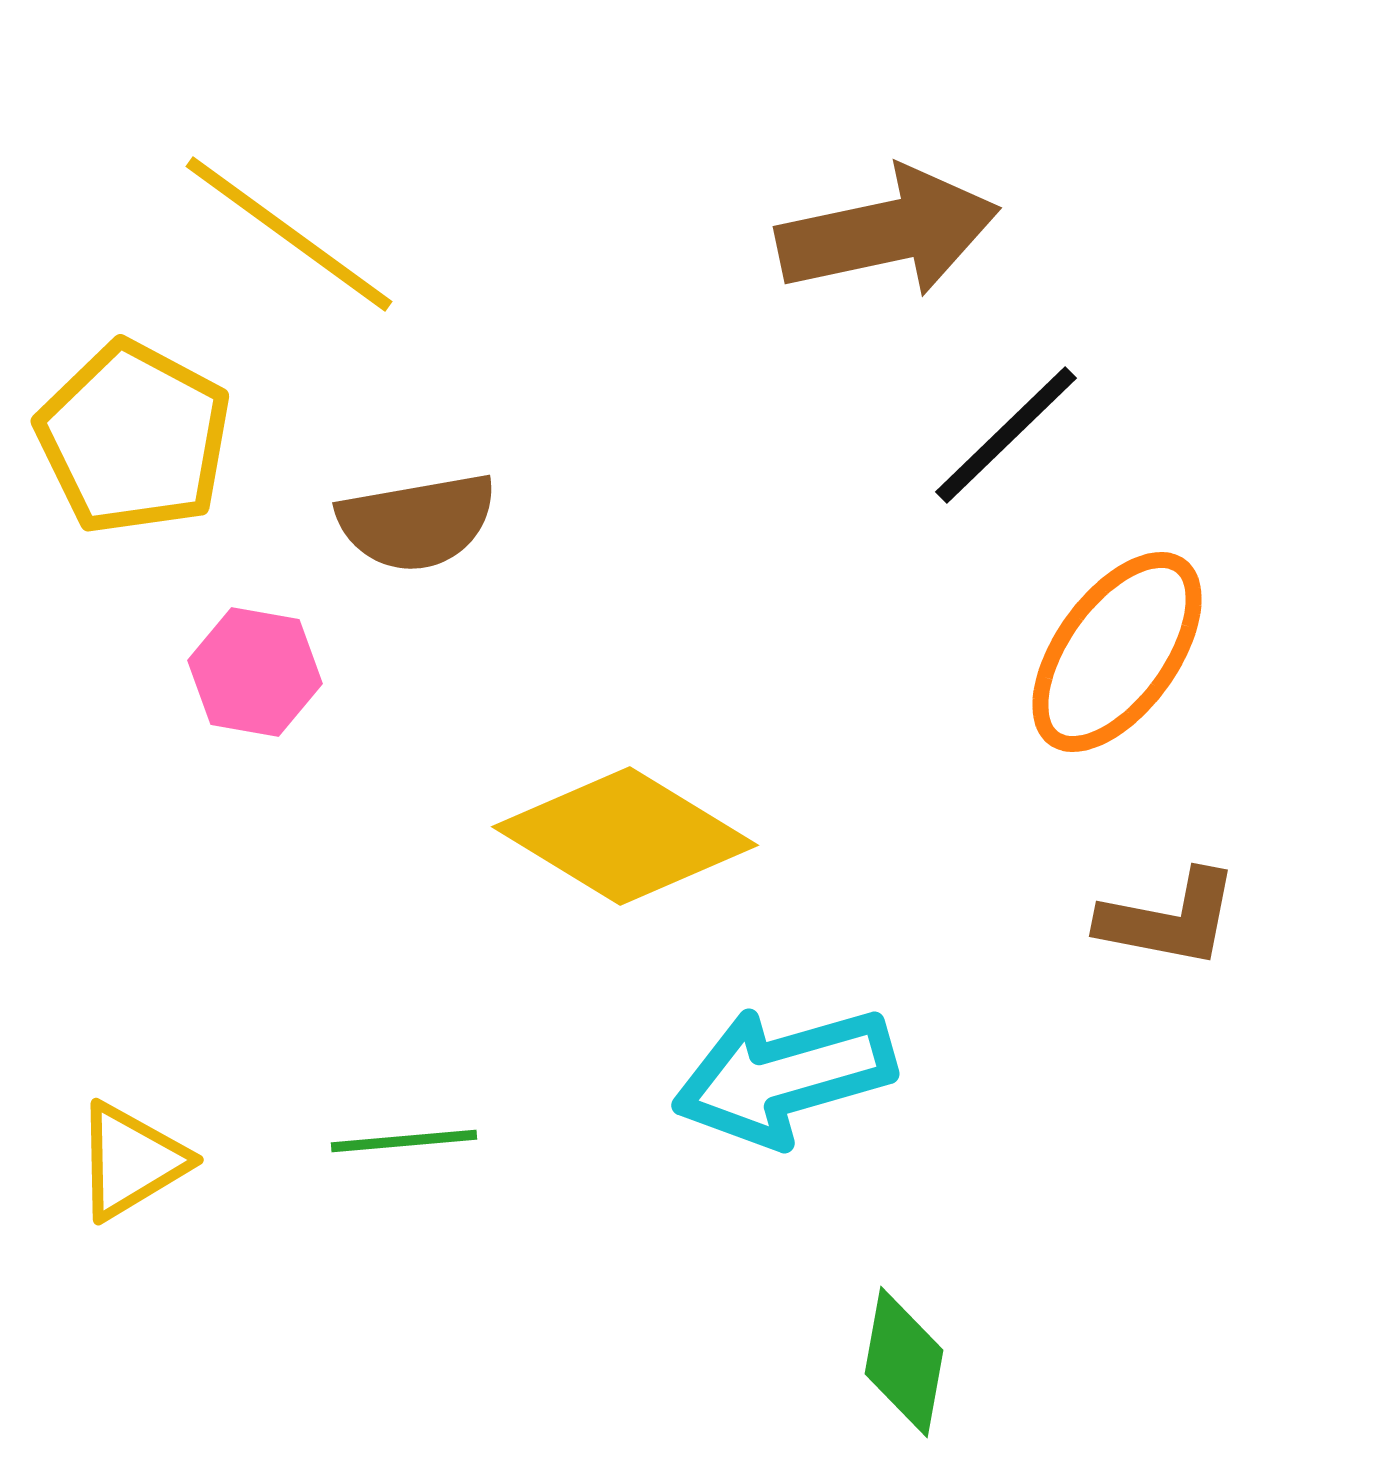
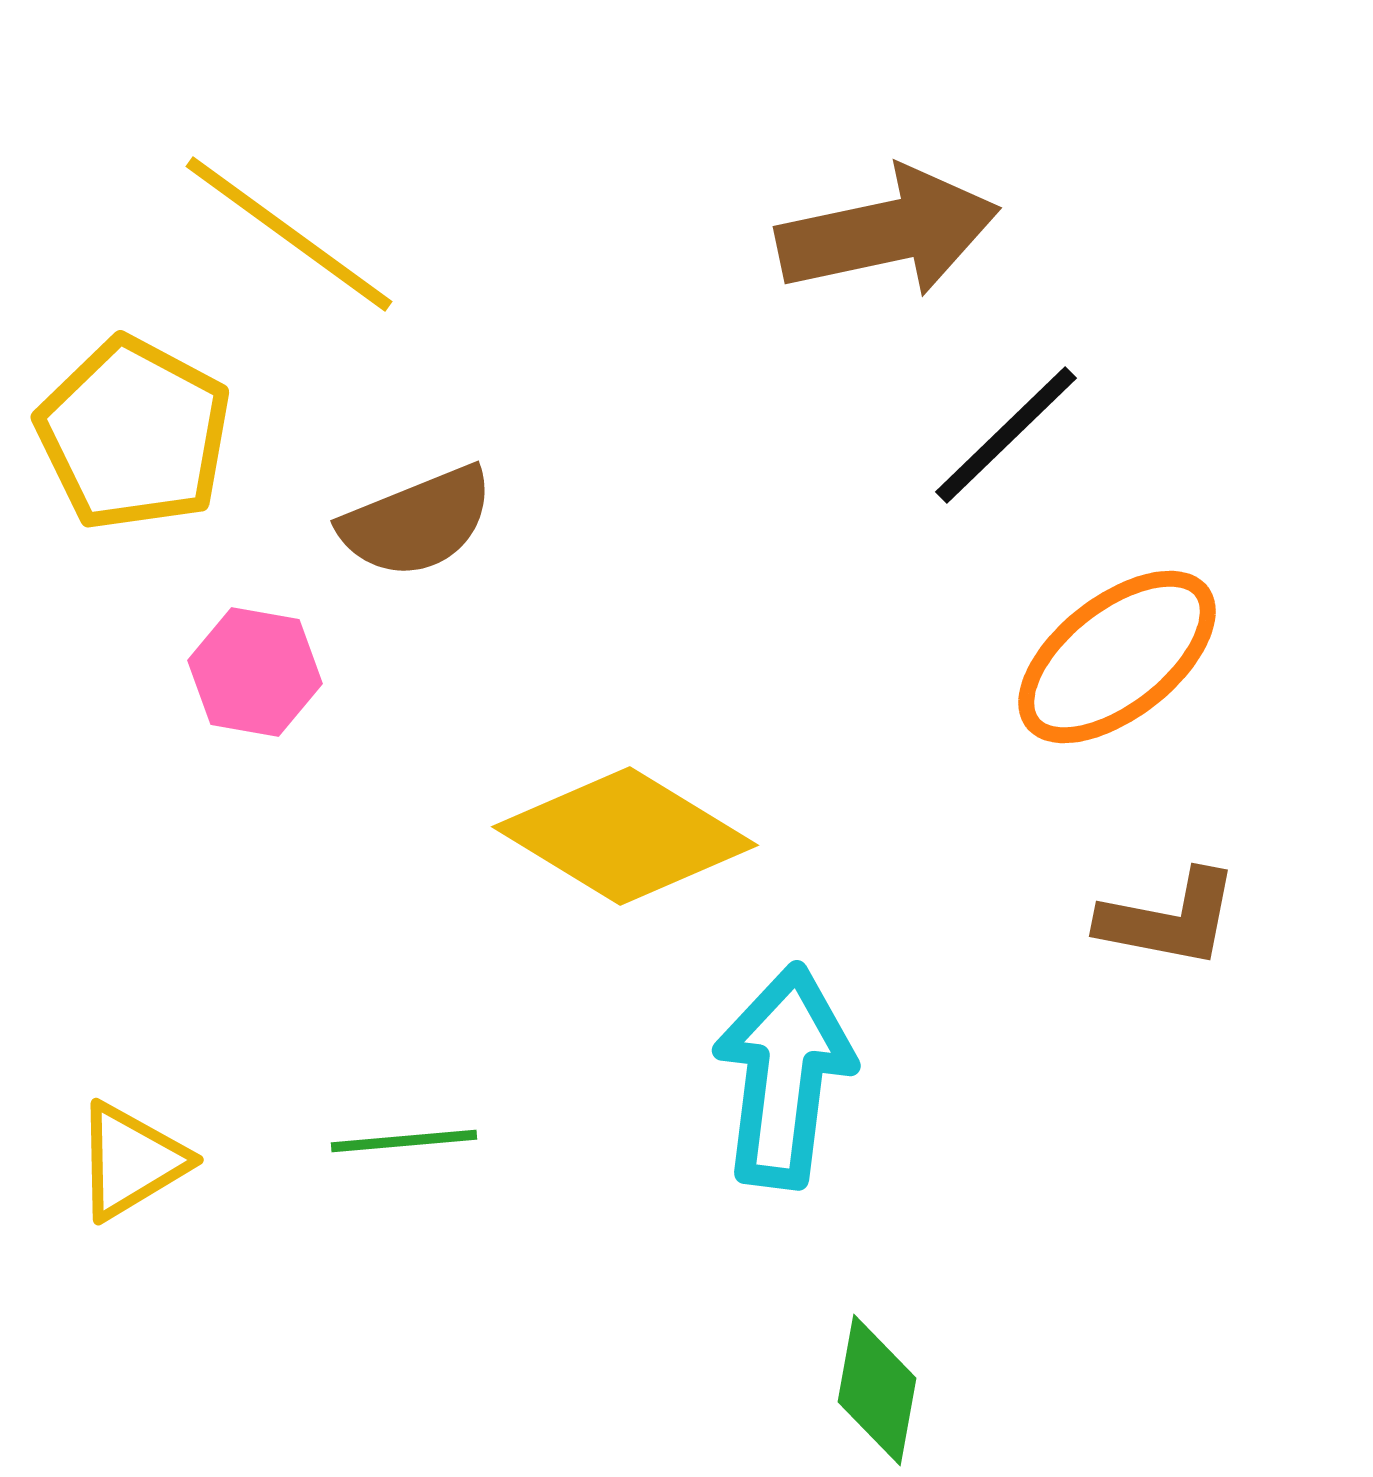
yellow pentagon: moved 4 px up
brown semicircle: rotated 12 degrees counterclockwise
orange ellipse: moved 5 px down; rotated 16 degrees clockwise
cyan arrow: rotated 113 degrees clockwise
green diamond: moved 27 px left, 28 px down
